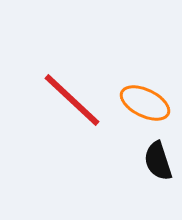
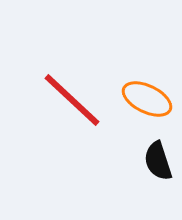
orange ellipse: moved 2 px right, 4 px up
